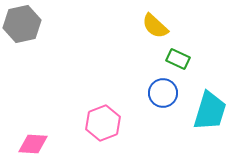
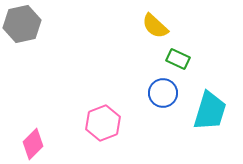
pink diamond: rotated 48 degrees counterclockwise
